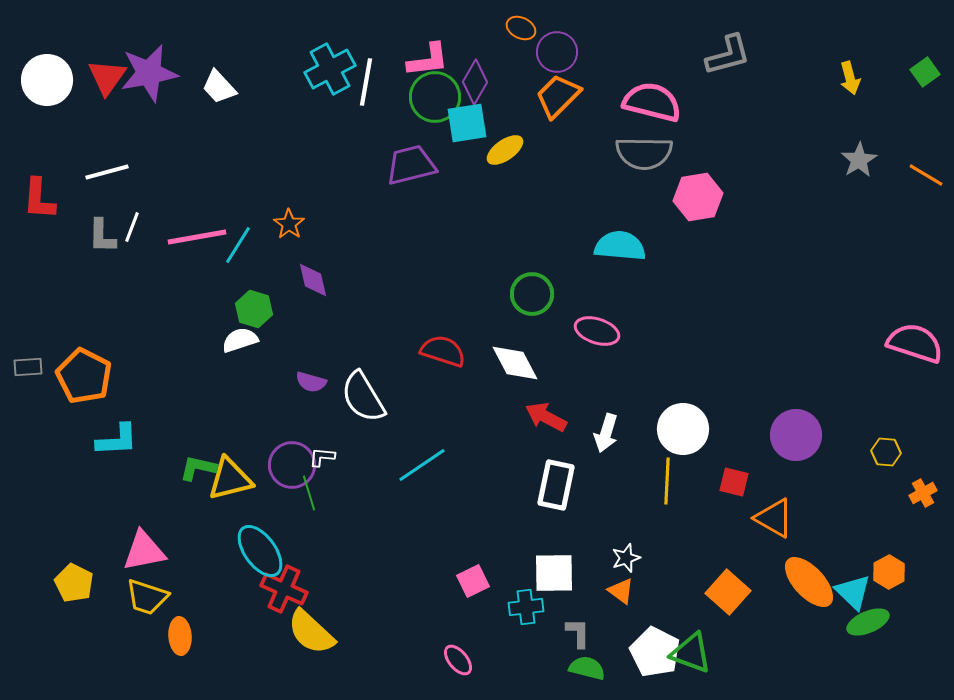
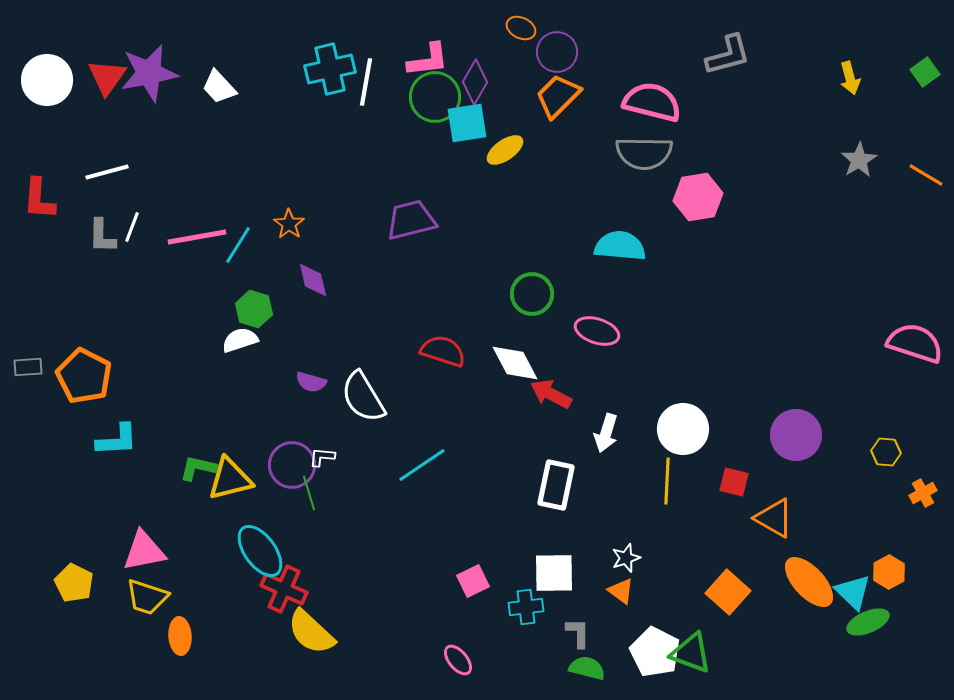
cyan cross at (330, 69): rotated 15 degrees clockwise
purple trapezoid at (411, 165): moved 55 px down
red arrow at (546, 417): moved 5 px right, 23 px up
